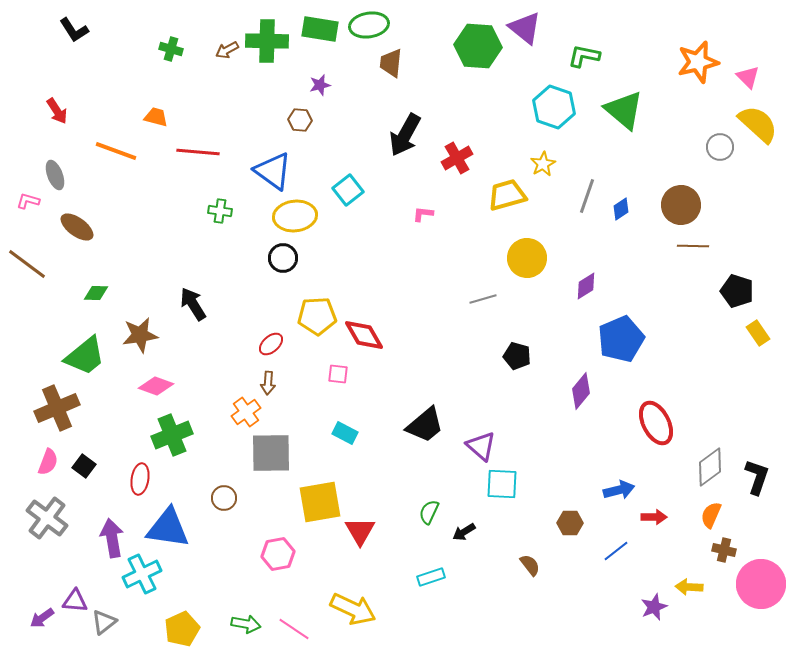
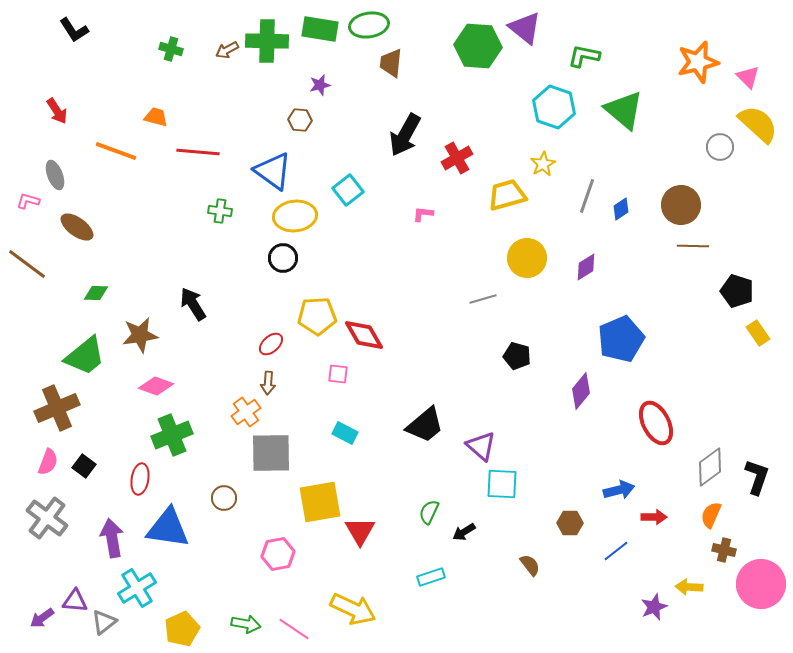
purple diamond at (586, 286): moved 19 px up
cyan cross at (142, 574): moved 5 px left, 14 px down; rotated 6 degrees counterclockwise
